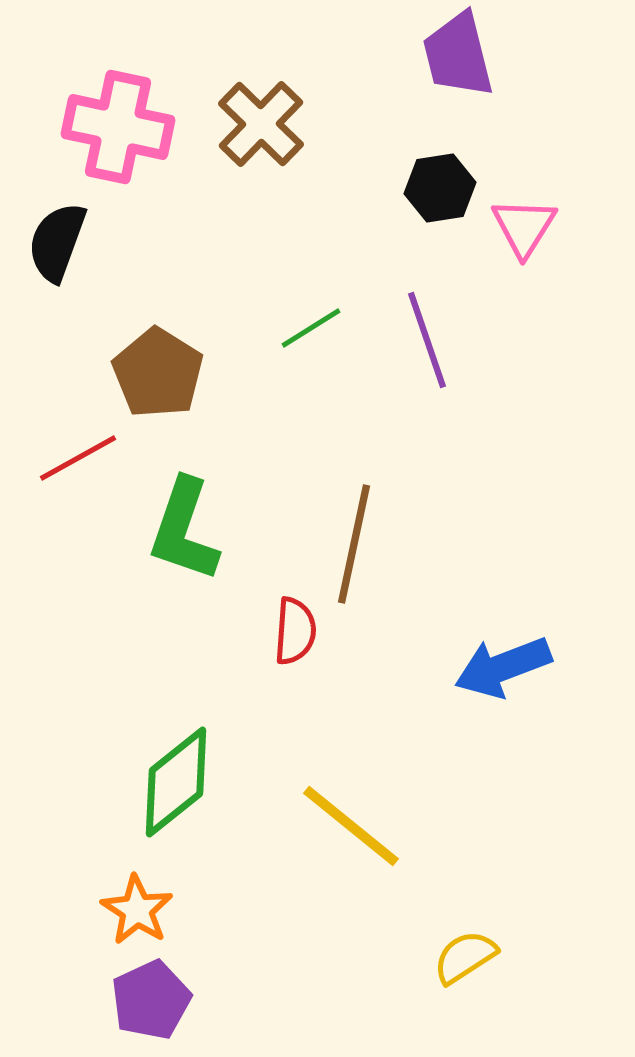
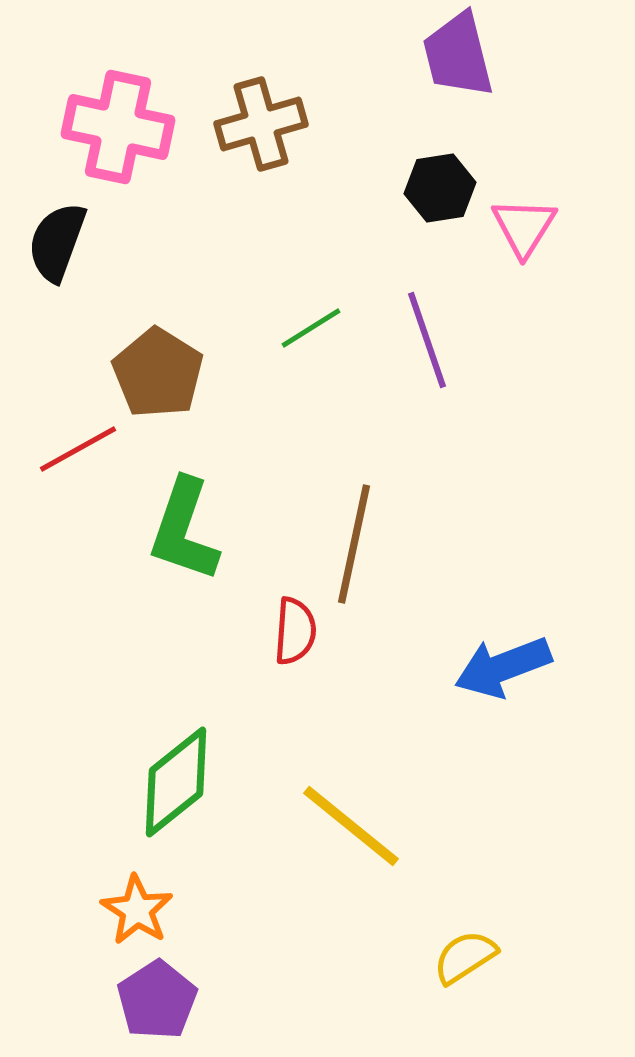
brown cross: rotated 30 degrees clockwise
red line: moved 9 px up
purple pentagon: moved 6 px right; rotated 8 degrees counterclockwise
